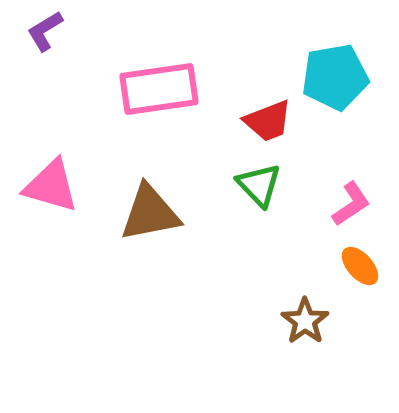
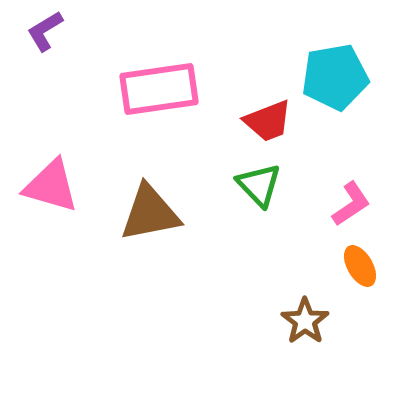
orange ellipse: rotated 12 degrees clockwise
